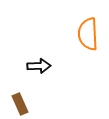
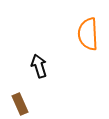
black arrow: rotated 105 degrees counterclockwise
